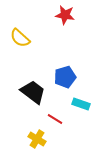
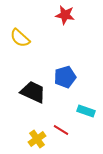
black trapezoid: rotated 12 degrees counterclockwise
cyan rectangle: moved 5 px right, 7 px down
red line: moved 6 px right, 11 px down
yellow cross: rotated 24 degrees clockwise
